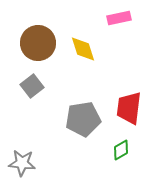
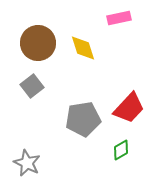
yellow diamond: moved 1 px up
red trapezoid: rotated 144 degrees counterclockwise
gray star: moved 5 px right; rotated 20 degrees clockwise
